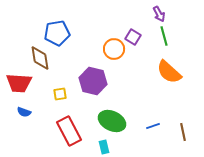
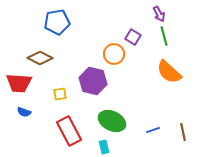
blue pentagon: moved 11 px up
orange circle: moved 5 px down
brown diamond: rotated 55 degrees counterclockwise
blue line: moved 4 px down
